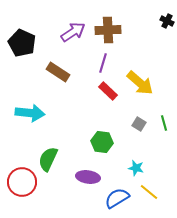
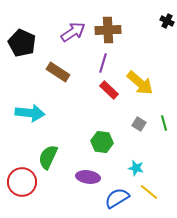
red rectangle: moved 1 px right, 1 px up
green semicircle: moved 2 px up
